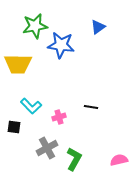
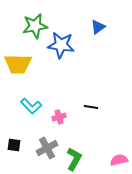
black square: moved 18 px down
